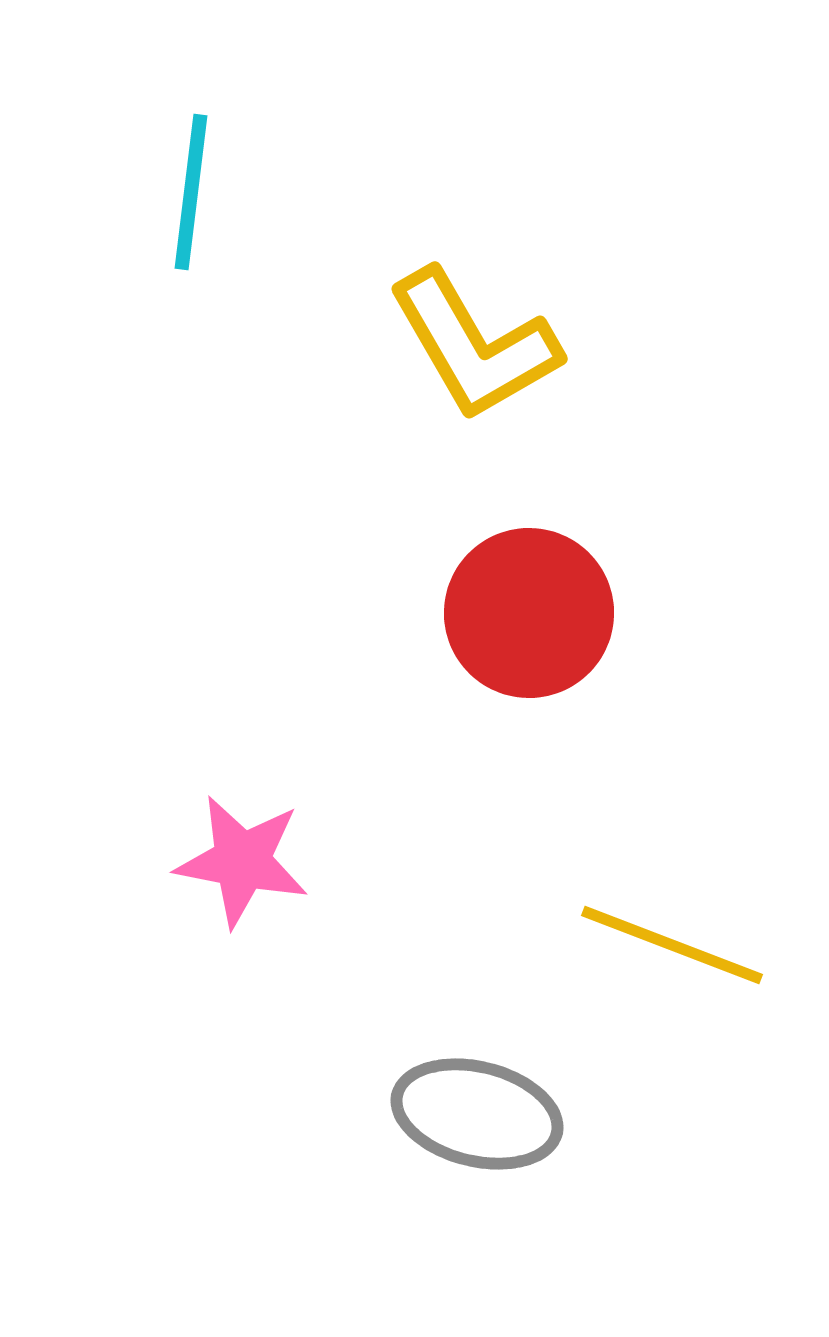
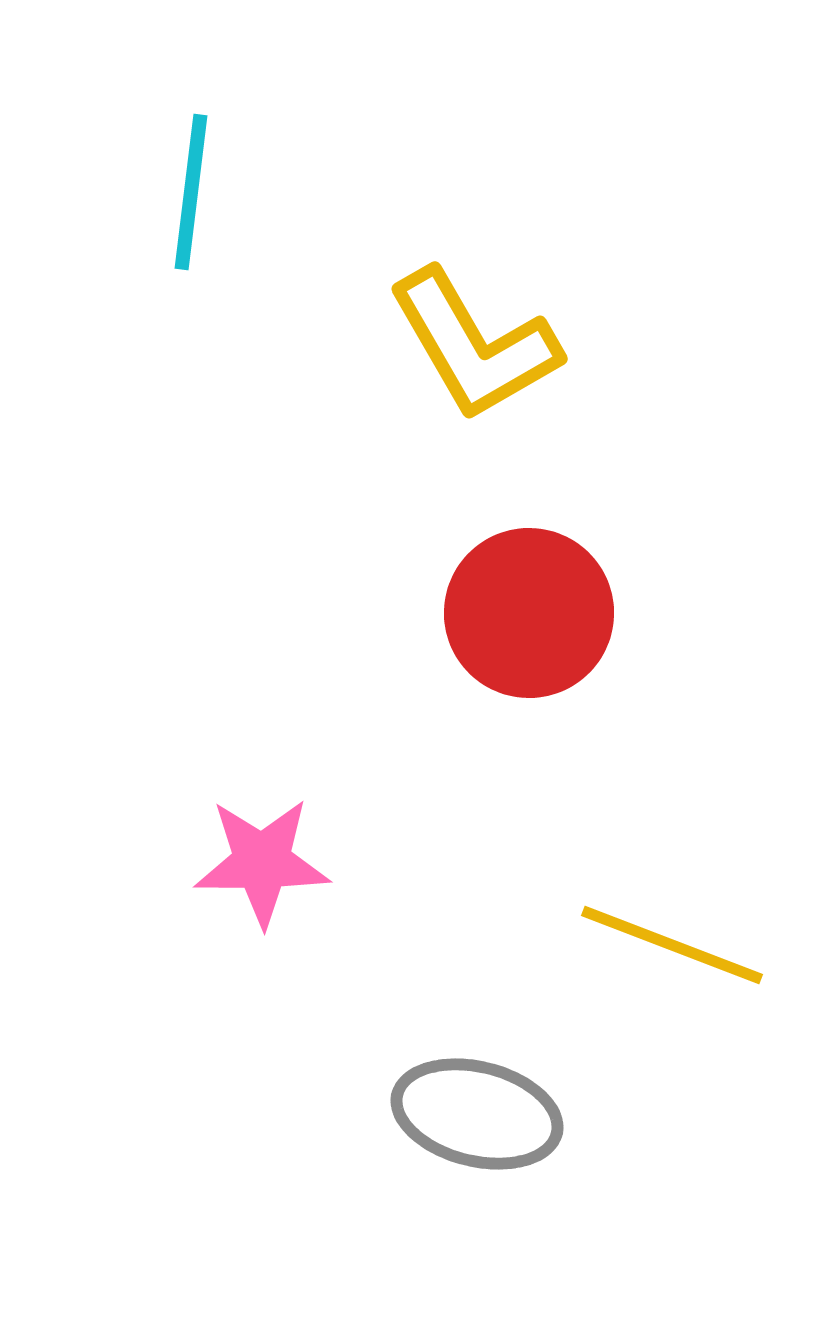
pink star: moved 20 px right, 1 px down; rotated 11 degrees counterclockwise
